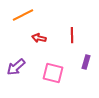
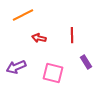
purple rectangle: rotated 48 degrees counterclockwise
purple arrow: rotated 18 degrees clockwise
